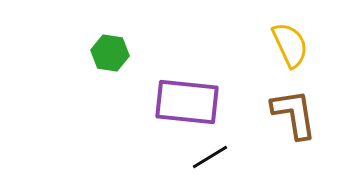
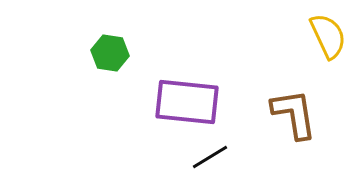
yellow semicircle: moved 38 px right, 9 px up
